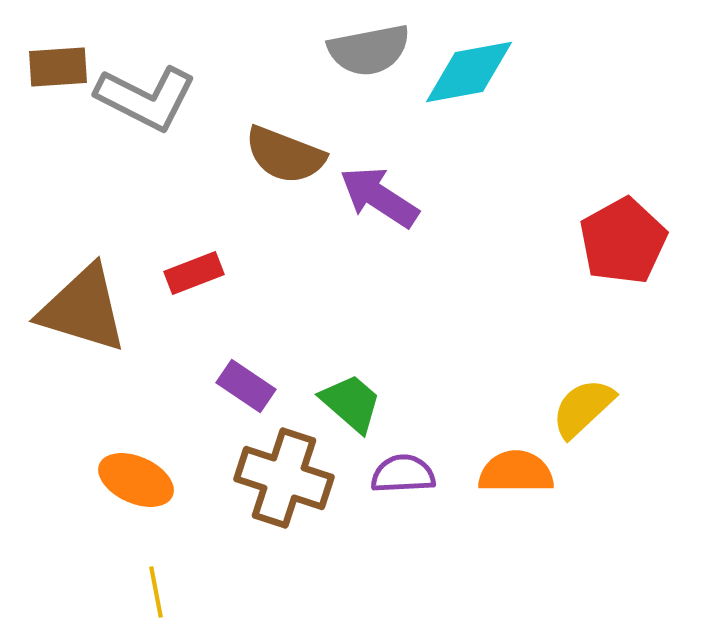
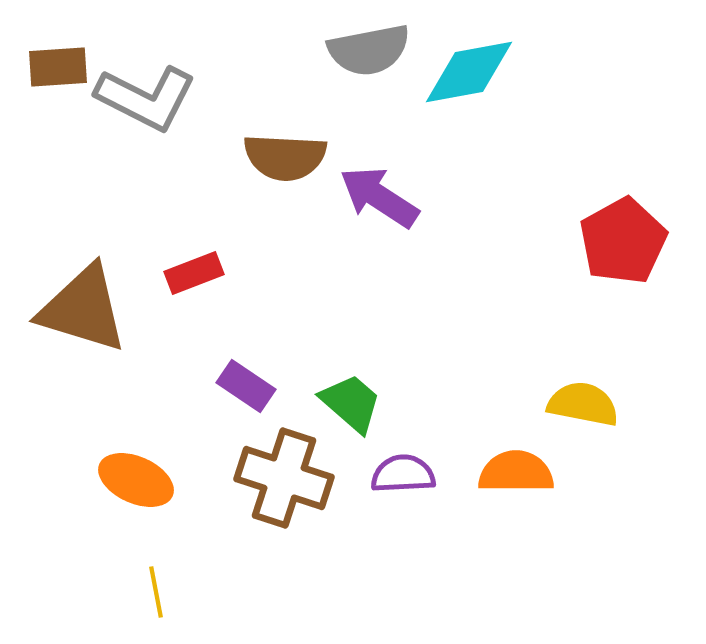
brown semicircle: moved 2 px down; rotated 18 degrees counterclockwise
yellow semicircle: moved 4 px up; rotated 54 degrees clockwise
